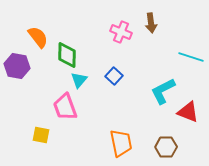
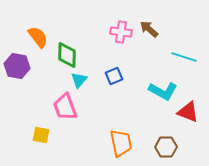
brown arrow: moved 2 px left, 6 px down; rotated 138 degrees clockwise
pink cross: rotated 15 degrees counterclockwise
cyan line: moved 7 px left
blue square: rotated 24 degrees clockwise
cyan L-shape: rotated 124 degrees counterclockwise
